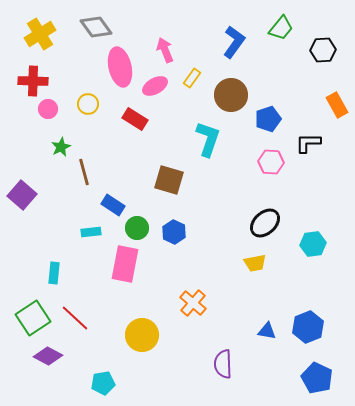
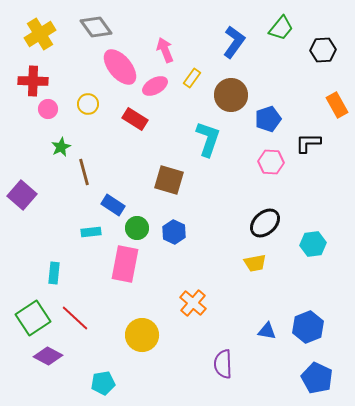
pink ellipse at (120, 67): rotated 27 degrees counterclockwise
